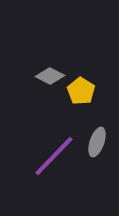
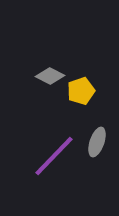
yellow pentagon: rotated 20 degrees clockwise
